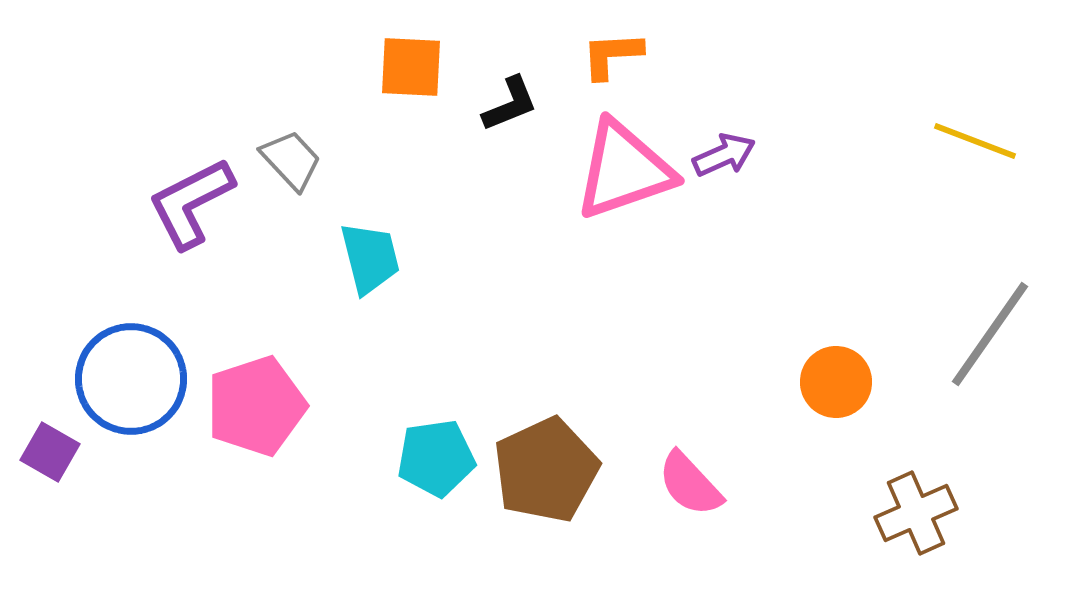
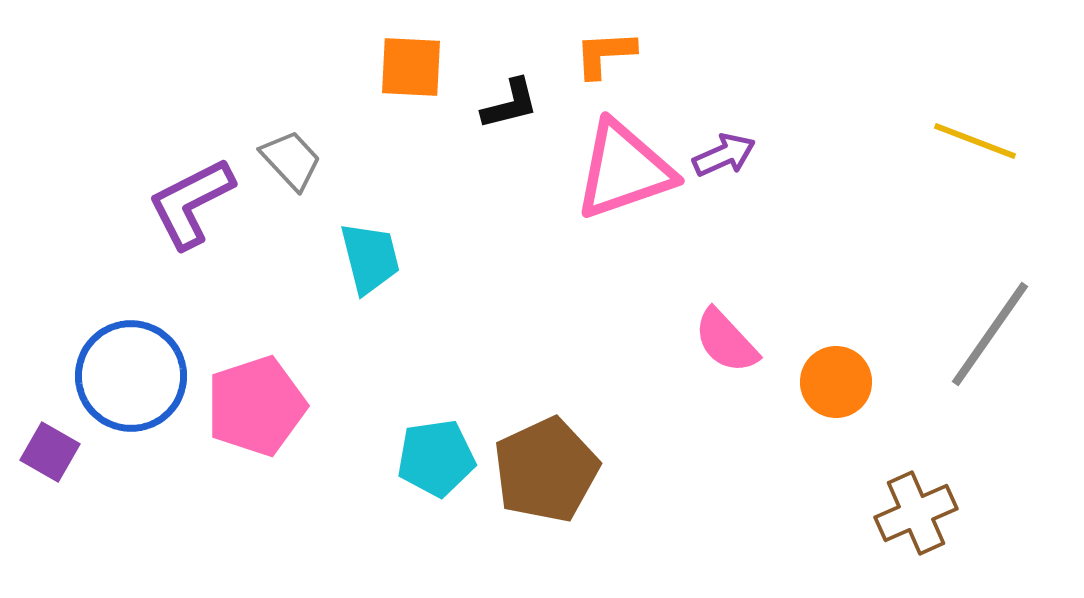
orange L-shape: moved 7 px left, 1 px up
black L-shape: rotated 8 degrees clockwise
blue circle: moved 3 px up
pink semicircle: moved 36 px right, 143 px up
